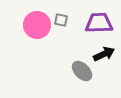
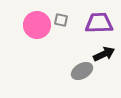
gray ellipse: rotated 75 degrees counterclockwise
